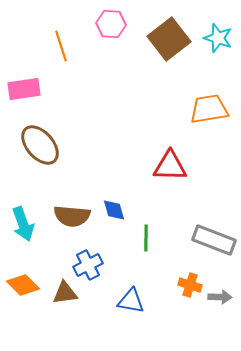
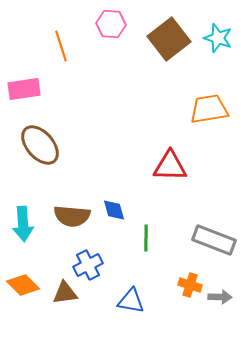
cyan arrow: rotated 16 degrees clockwise
